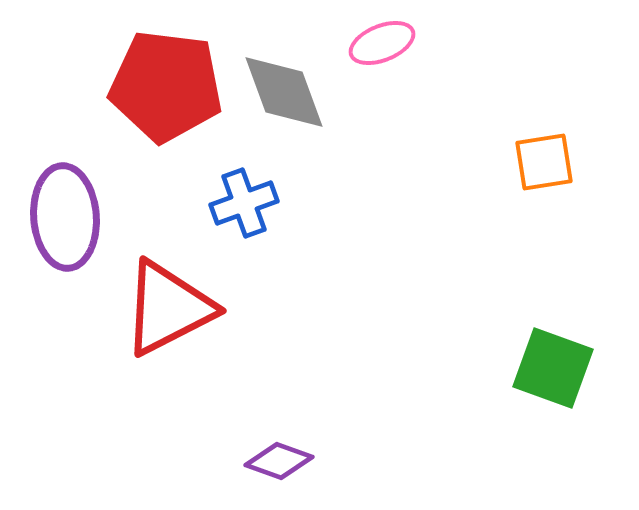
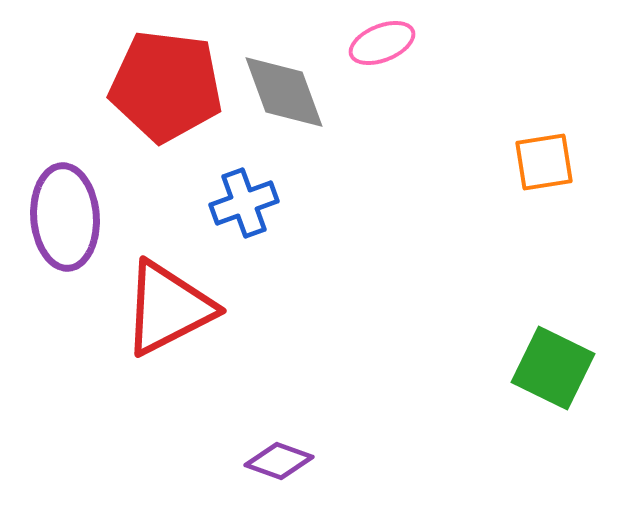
green square: rotated 6 degrees clockwise
